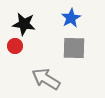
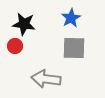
gray arrow: rotated 24 degrees counterclockwise
